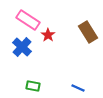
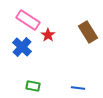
blue line: rotated 16 degrees counterclockwise
